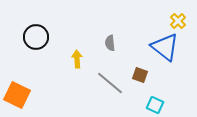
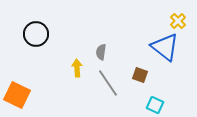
black circle: moved 3 px up
gray semicircle: moved 9 px left, 9 px down; rotated 14 degrees clockwise
yellow arrow: moved 9 px down
gray line: moved 2 px left; rotated 16 degrees clockwise
